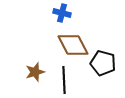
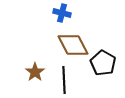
black pentagon: rotated 15 degrees clockwise
brown star: rotated 18 degrees counterclockwise
